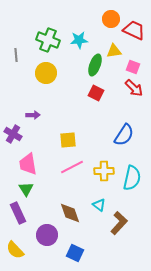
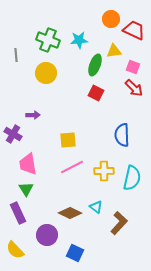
blue semicircle: moved 2 px left; rotated 145 degrees clockwise
cyan triangle: moved 3 px left, 2 px down
brown diamond: rotated 45 degrees counterclockwise
